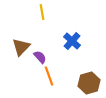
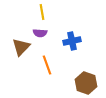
blue cross: rotated 36 degrees clockwise
purple semicircle: moved 24 px up; rotated 136 degrees clockwise
orange line: moved 2 px left, 11 px up
brown hexagon: moved 3 px left; rotated 25 degrees counterclockwise
